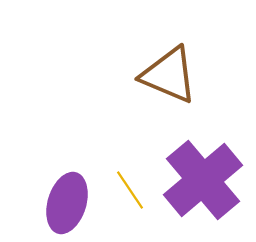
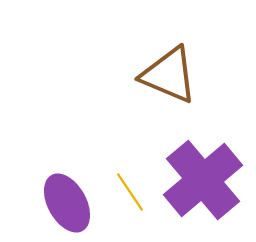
yellow line: moved 2 px down
purple ellipse: rotated 46 degrees counterclockwise
